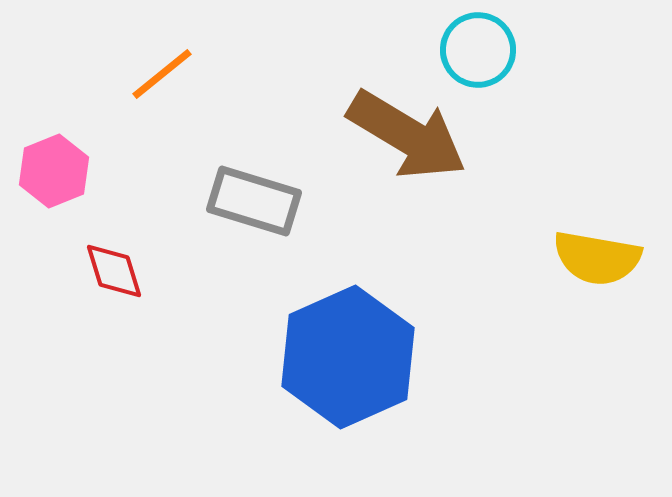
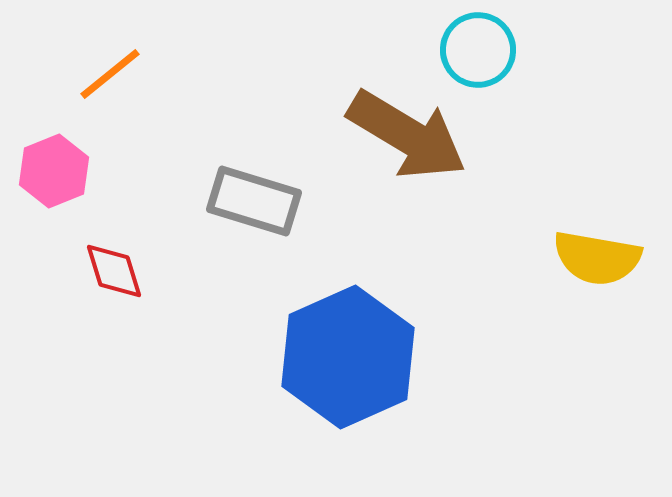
orange line: moved 52 px left
